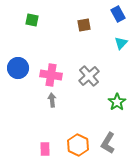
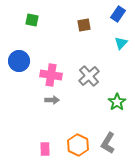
blue rectangle: rotated 63 degrees clockwise
blue circle: moved 1 px right, 7 px up
gray arrow: rotated 96 degrees clockwise
